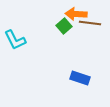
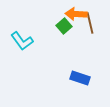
brown line: rotated 70 degrees clockwise
cyan L-shape: moved 7 px right, 1 px down; rotated 10 degrees counterclockwise
